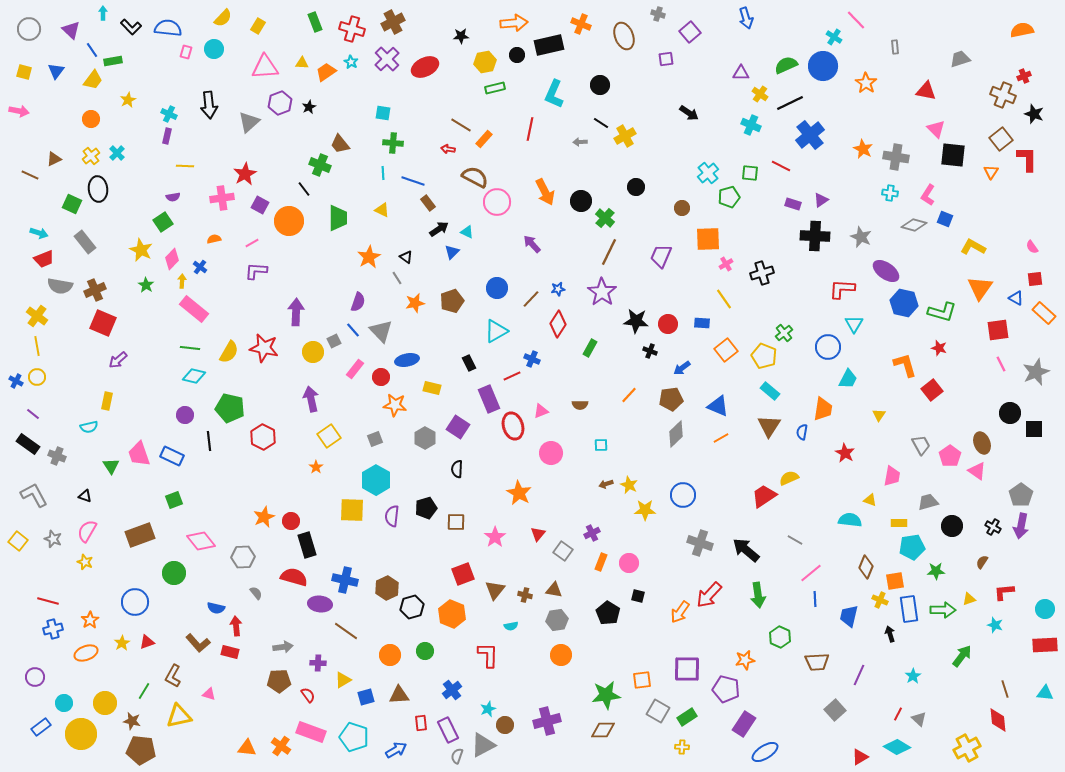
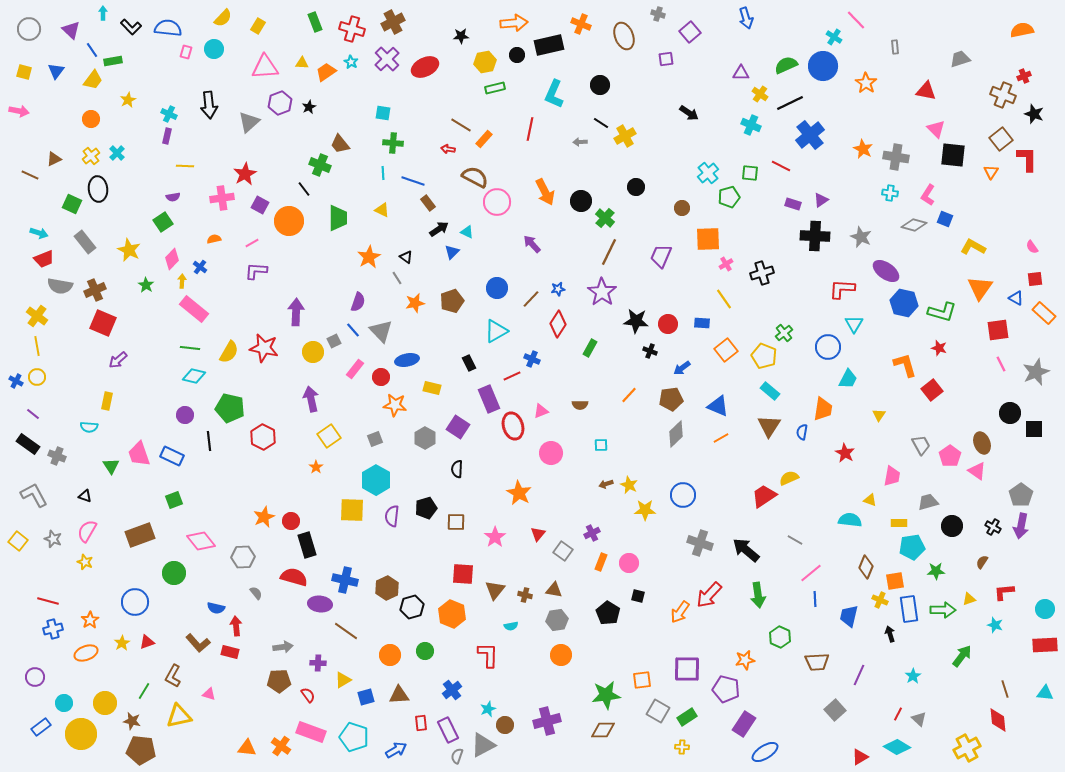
yellow star at (141, 250): moved 12 px left
cyan semicircle at (89, 427): rotated 18 degrees clockwise
red square at (463, 574): rotated 25 degrees clockwise
